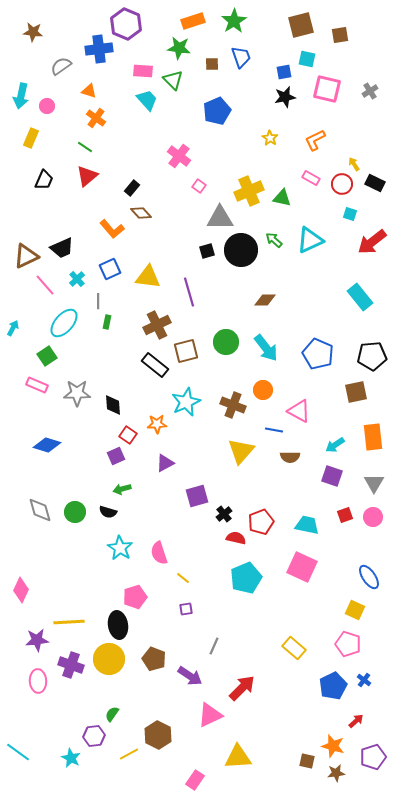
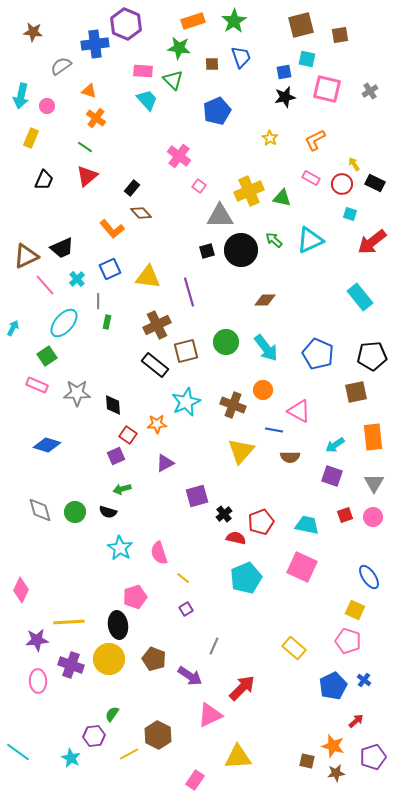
blue cross at (99, 49): moved 4 px left, 5 px up
gray triangle at (220, 218): moved 2 px up
purple square at (186, 609): rotated 24 degrees counterclockwise
pink pentagon at (348, 644): moved 3 px up
